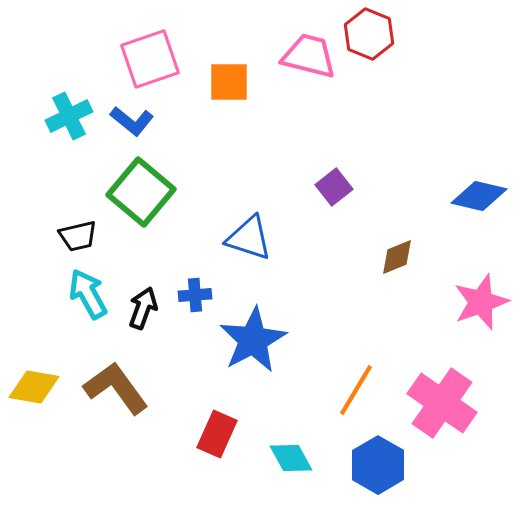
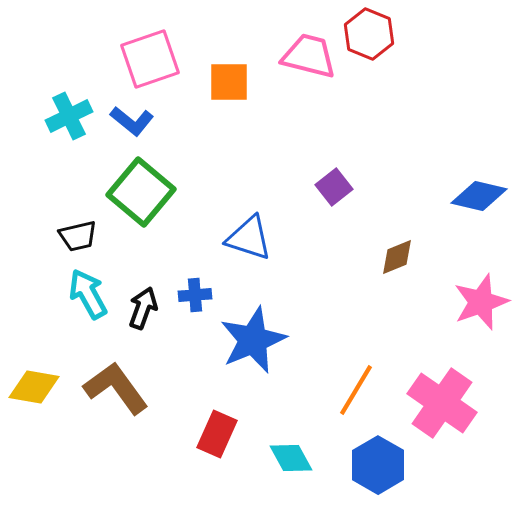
blue star: rotated 6 degrees clockwise
